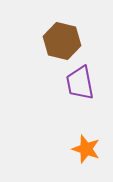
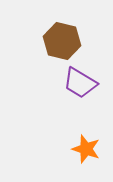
purple trapezoid: rotated 48 degrees counterclockwise
